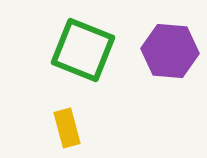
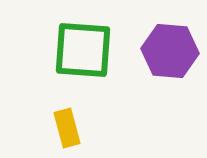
green square: rotated 18 degrees counterclockwise
